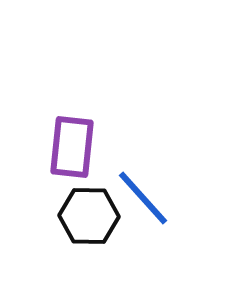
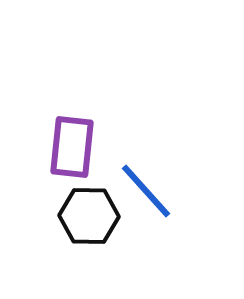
blue line: moved 3 px right, 7 px up
